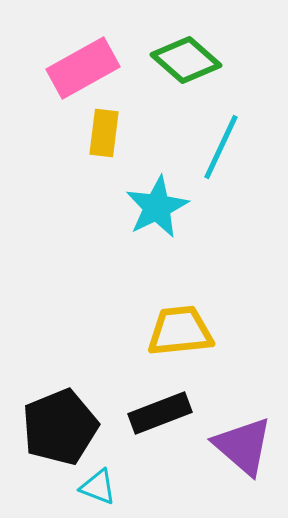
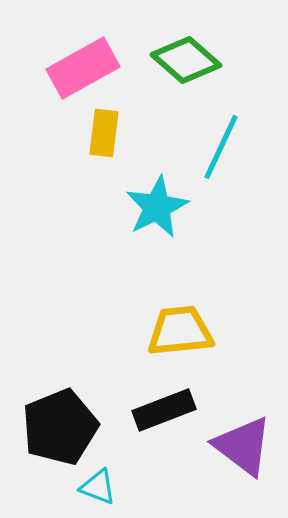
black rectangle: moved 4 px right, 3 px up
purple triangle: rotated 4 degrees counterclockwise
